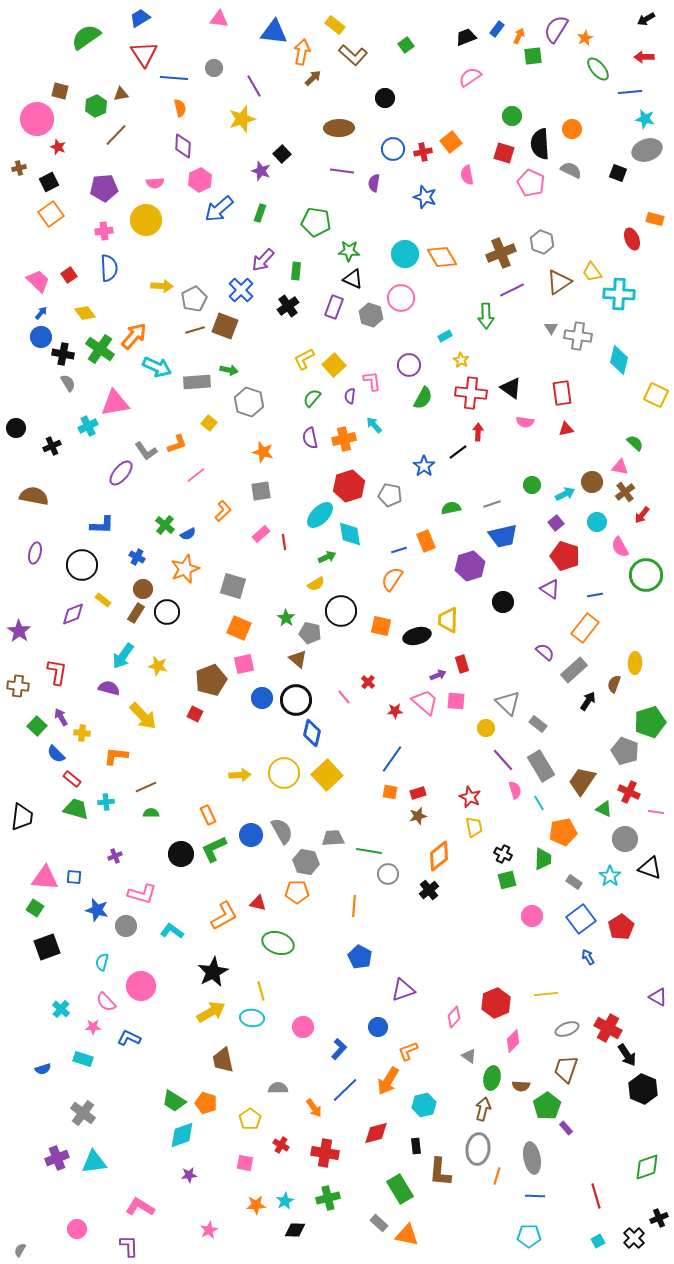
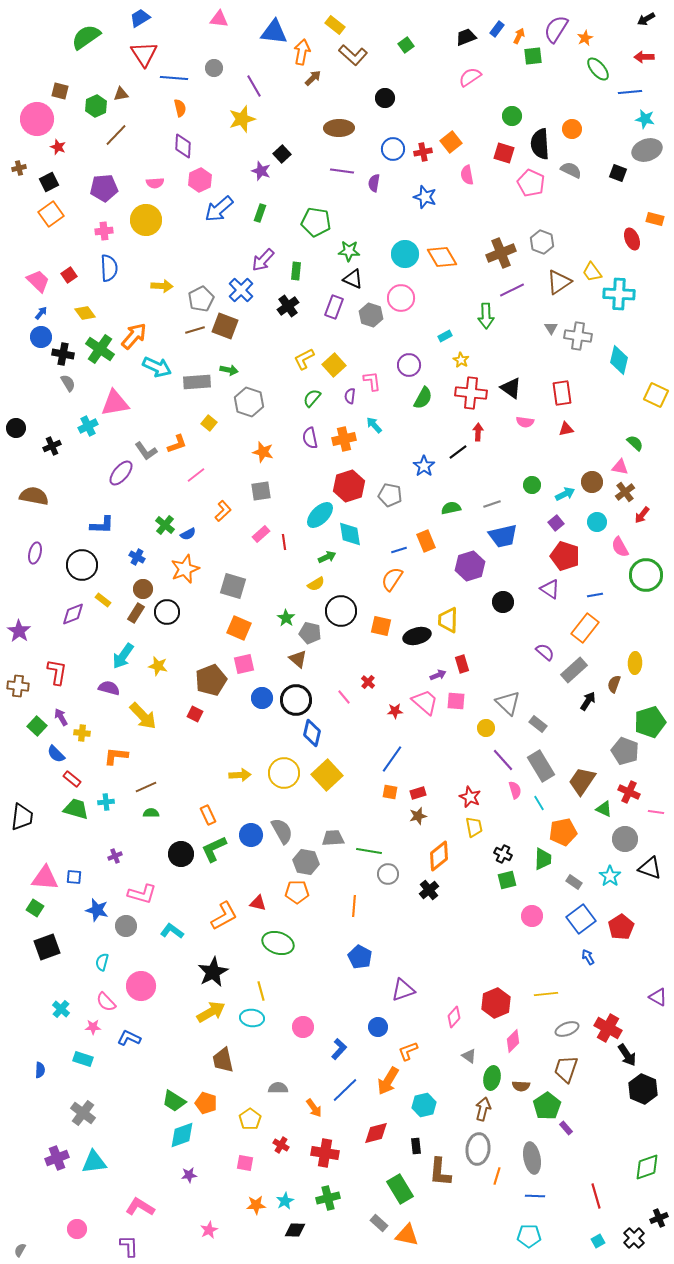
gray pentagon at (194, 299): moved 7 px right
blue semicircle at (43, 1069): moved 3 px left, 1 px down; rotated 70 degrees counterclockwise
